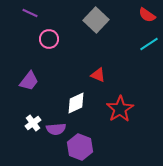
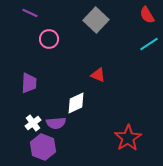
red semicircle: rotated 24 degrees clockwise
purple trapezoid: moved 2 px down; rotated 35 degrees counterclockwise
red star: moved 8 px right, 29 px down
purple semicircle: moved 6 px up
purple hexagon: moved 37 px left
